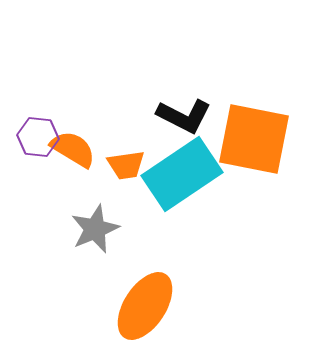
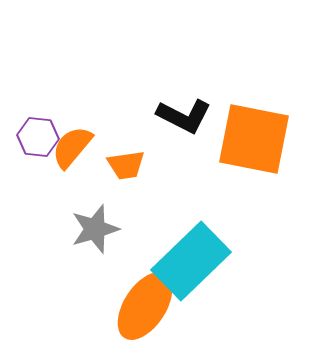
orange semicircle: moved 1 px left, 2 px up; rotated 81 degrees counterclockwise
cyan rectangle: moved 9 px right, 87 px down; rotated 10 degrees counterclockwise
gray star: rotated 6 degrees clockwise
